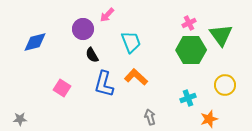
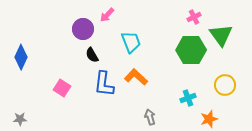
pink cross: moved 5 px right, 6 px up
blue diamond: moved 14 px left, 15 px down; rotated 50 degrees counterclockwise
blue L-shape: rotated 8 degrees counterclockwise
